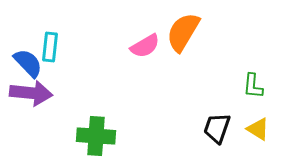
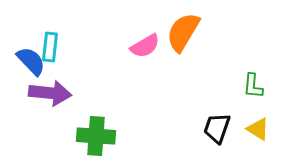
blue semicircle: moved 3 px right, 2 px up
purple arrow: moved 19 px right
